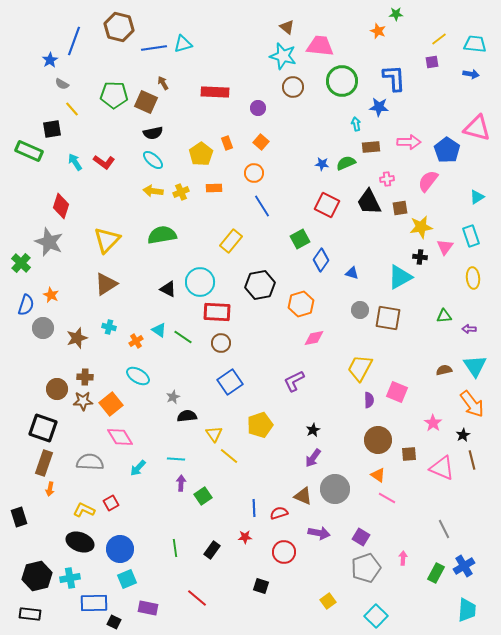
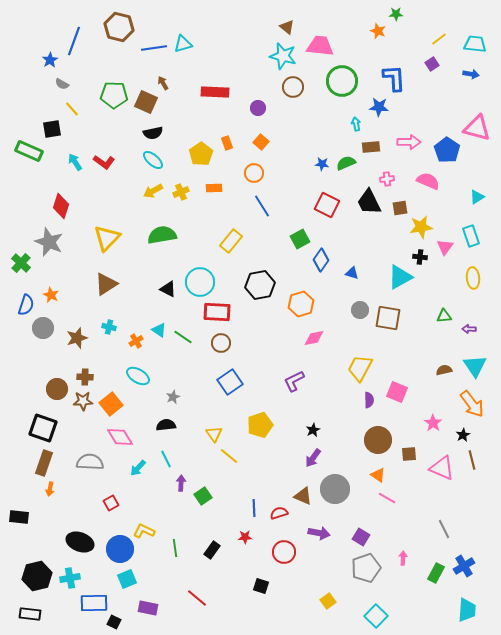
purple square at (432, 62): moved 2 px down; rotated 24 degrees counterclockwise
pink semicircle at (428, 181): rotated 75 degrees clockwise
yellow arrow at (153, 191): rotated 36 degrees counterclockwise
yellow triangle at (107, 240): moved 2 px up
black semicircle at (187, 416): moved 21 px left, 9 px down
cyan line at (176, 459): moved 10 px left; rotated 60 degrees clockwise
yellow L-shape at (84, 510): moved 60 px right, 21 px down
black rectangle at (19, 517): rotated 66 degrees counterclockwise
